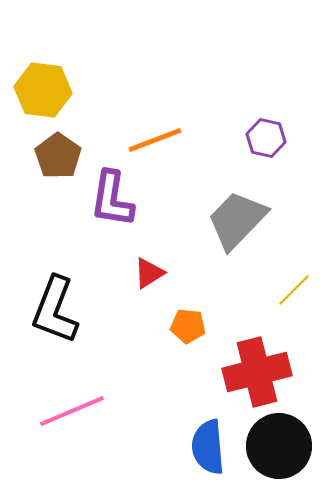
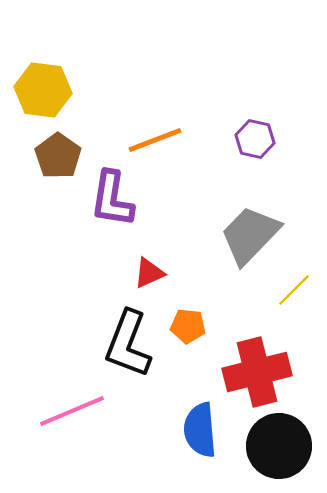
purple hexagon: moved 11 px left, 1 px down
gray trapezoid: moved 13 px right, 15 px down
red triangle: rotated 8 degrees clockwise
black L-shape: moved 73 px right, 34 px down
blue semicircle: moved 8 px left, 17 px up
